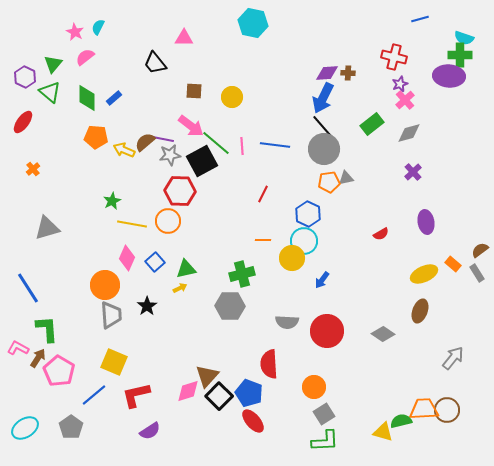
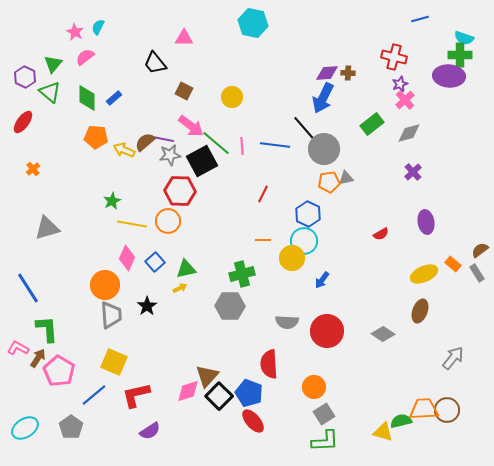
brown square at (194, 91): moved 10 px left; rotated 24 degrees clockwise
black line at (323, 127): moved 19 px left, 1 px down
